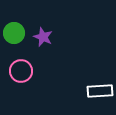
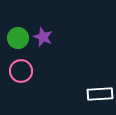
green circle: moved 4 px right, 5 px down
white rectangle: moved 3 px down
